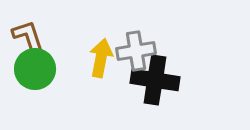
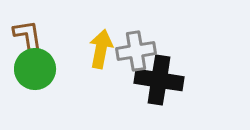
brown L-shape: rotated 9 degrees clockwise
yellow arrow: moved 9 px up
black cross: moved 4 px right
